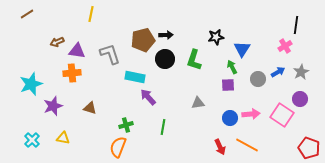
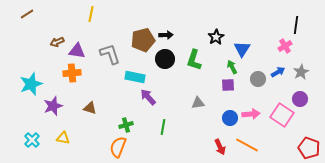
black star: rotated 21 degrees counterclockwise
